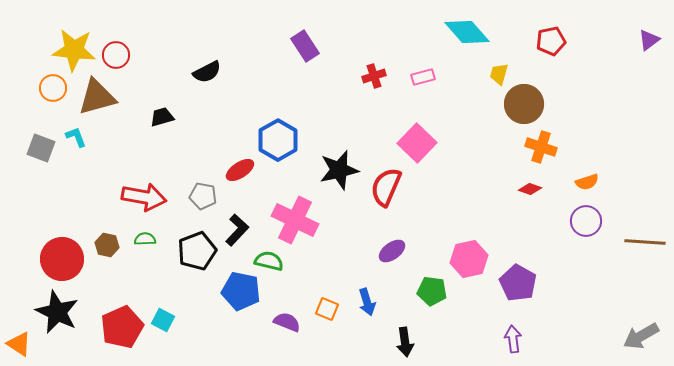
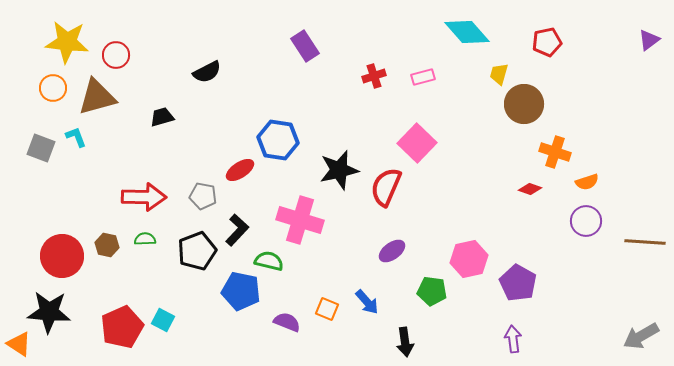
red pentagon at (551, 41): moved 4 px left, 1 px down
yellow star at (74, 50): moved 7 px left, 8 px up
blue hexagon at (278, 140): rotated 21 degrees counterclockwise
orange cross at (541, 147): moved 14 px right, 5 px down
red arrow at (144, 197): rotated 9 degrees counterclockwise
pink cross at (295, 220): moved 5 px right; rotated 9 degrees counterclockwise
red circle at (62, 259): moved 3 px up
blue arrow at (367, 302): rotated 24 degrees counterclockwise
black star at (57, 312): moved 8 px left; rotated 21 degrees counterclockwise
